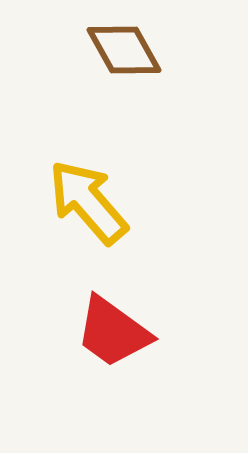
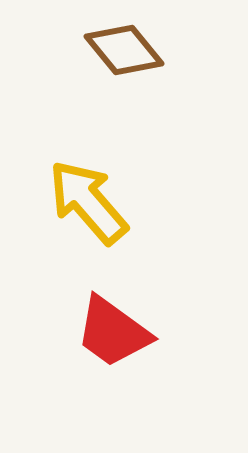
brown diamond: rotated 10 degrees counterclockwise
